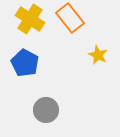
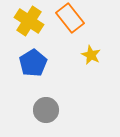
yellow cross: moved 1 px left, 2 px down
yellow star: moved 7 px left
blue pentagon: moved 8 px right; rotated 12 degrees clockwise
